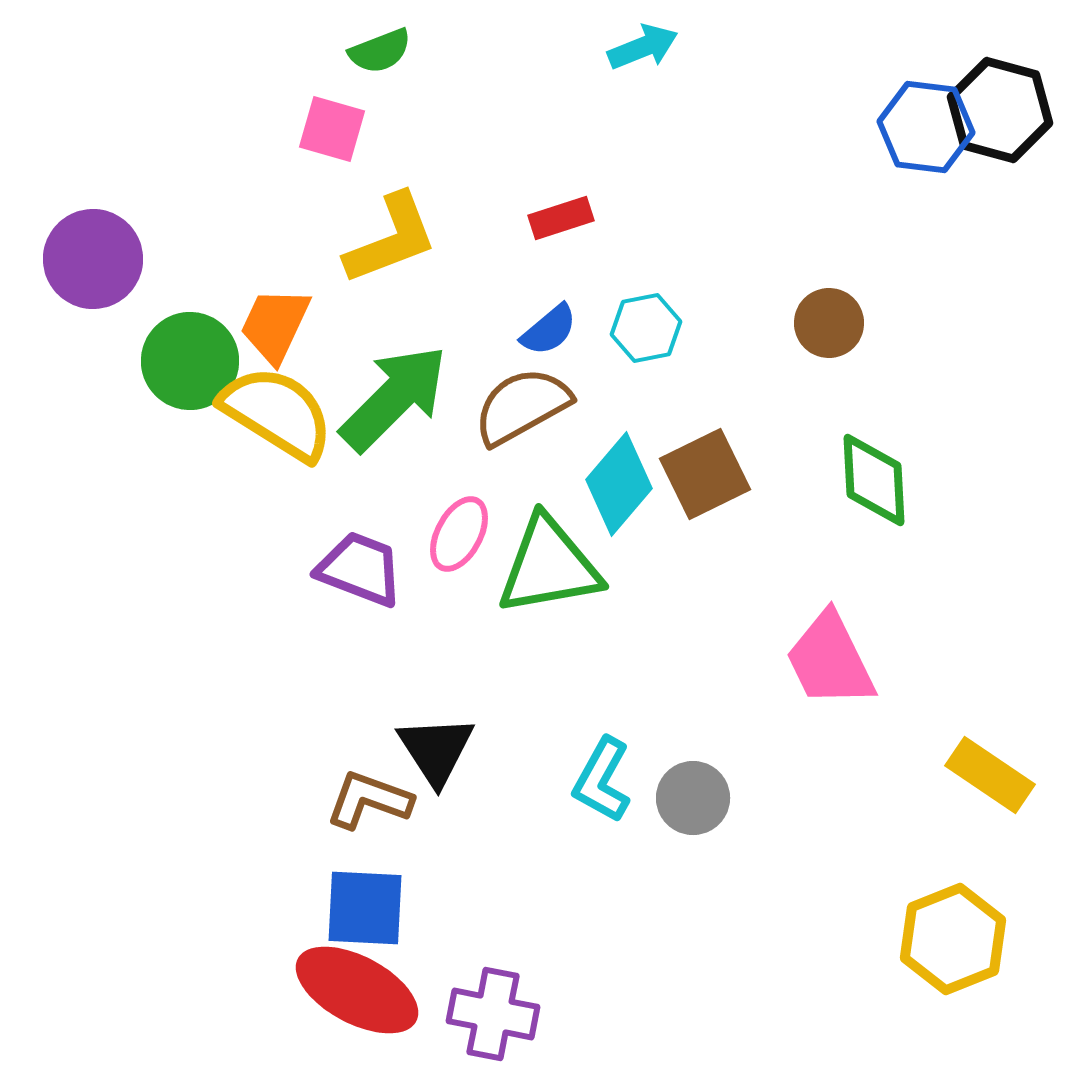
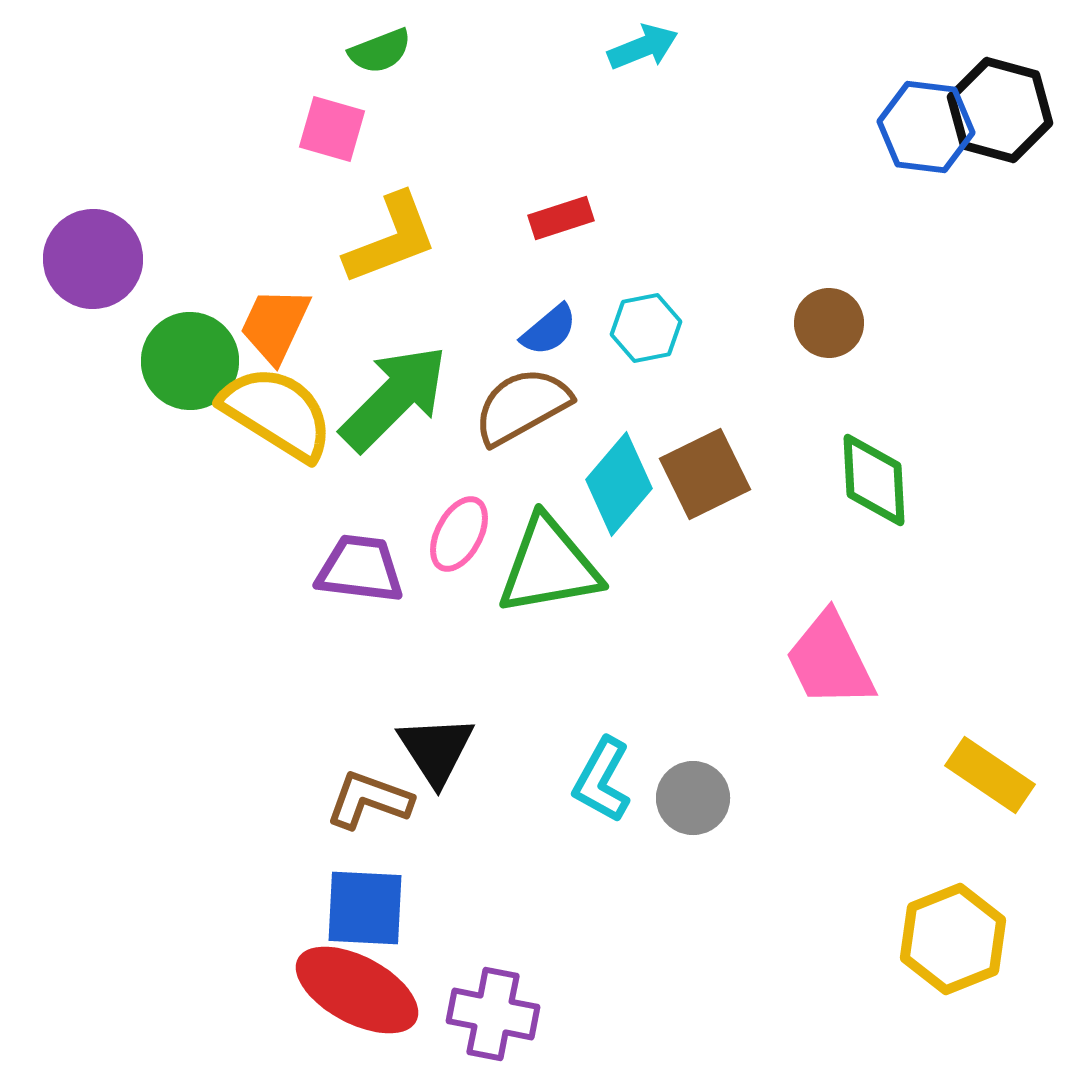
purple trapezoid: rotated 14 degrees counterclockwise
